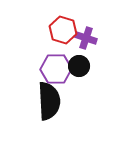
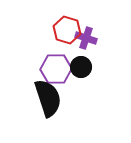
red hexagon: moved 4 px right
black circle: moved 2 px right, 1 px down
black semicircle: moved 1 px left, 3 px up; rotated 15 degrees counterclockwise
